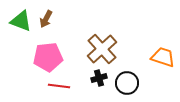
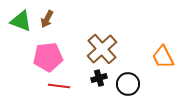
brown arrow: moved 1 px right
orange trapezoid: rotated 135 degrees counterclockwise
black circle: moved 1 px right, 1 px down
